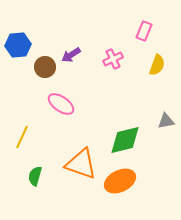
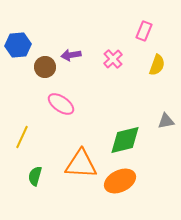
purple arrow: rotated 24 degrees clockwise
pink cross: rotated 18 degrees counterclockwise
orange triangle: rotated 16 degrees counterclockwise
